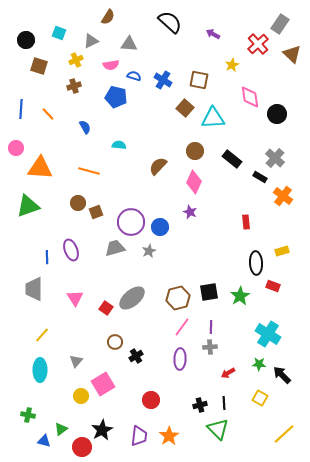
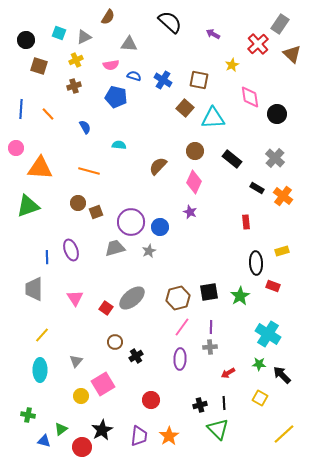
gray triangle at (91, 41): moved 7 px left, 4 px up
black rectangle at (260, 177): moved 3 px left, 11 px down
